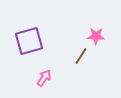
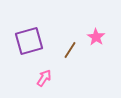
pink star: moved 1 px down; rotated 30 degrees clockwise
brown line: moved 11 px left, 6 px up
